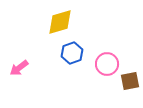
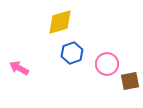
pink arrow: rotated 66 degrees clockwise
